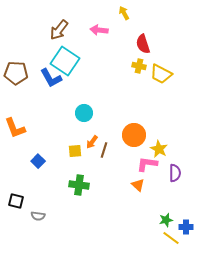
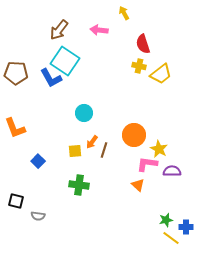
yellow trapezoid: rotated 65 degrees counterclockwise
purple semicircle: moved 3 px left, 2 px up; rotated 90 degrees counterclockwise
